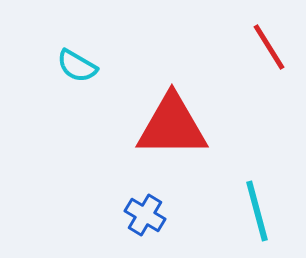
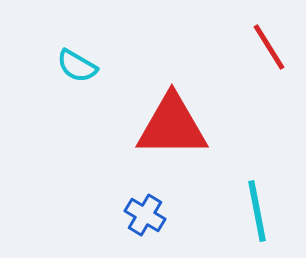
cyan line: rotated 4 degrees clockwise
